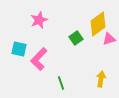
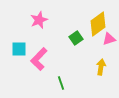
cyan square: rotated 14 degrees counterclockwise
yellow arrow: moved 12 px up
